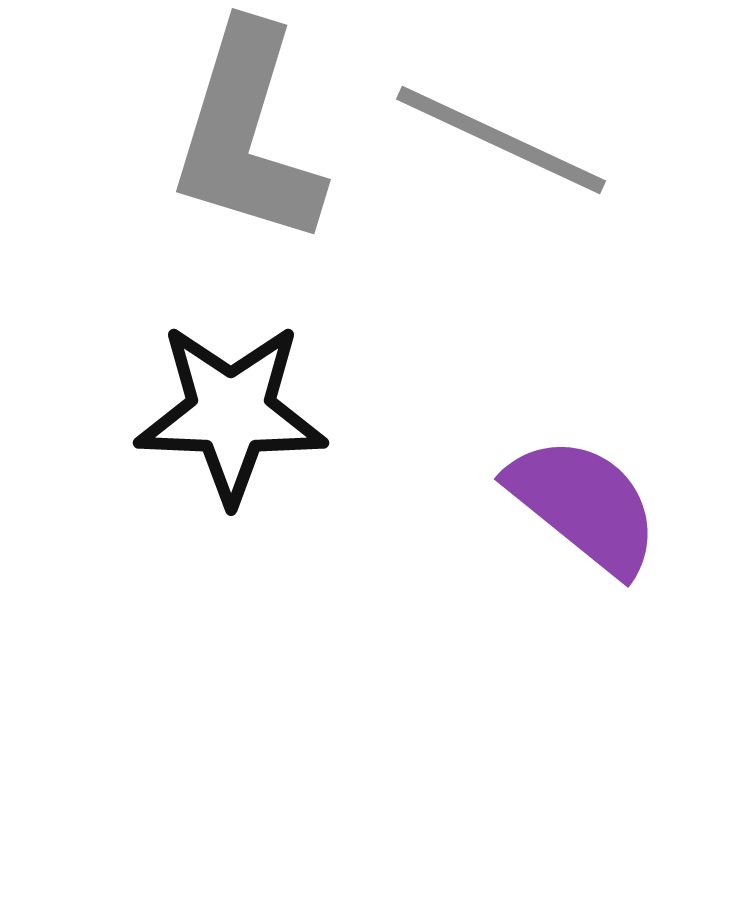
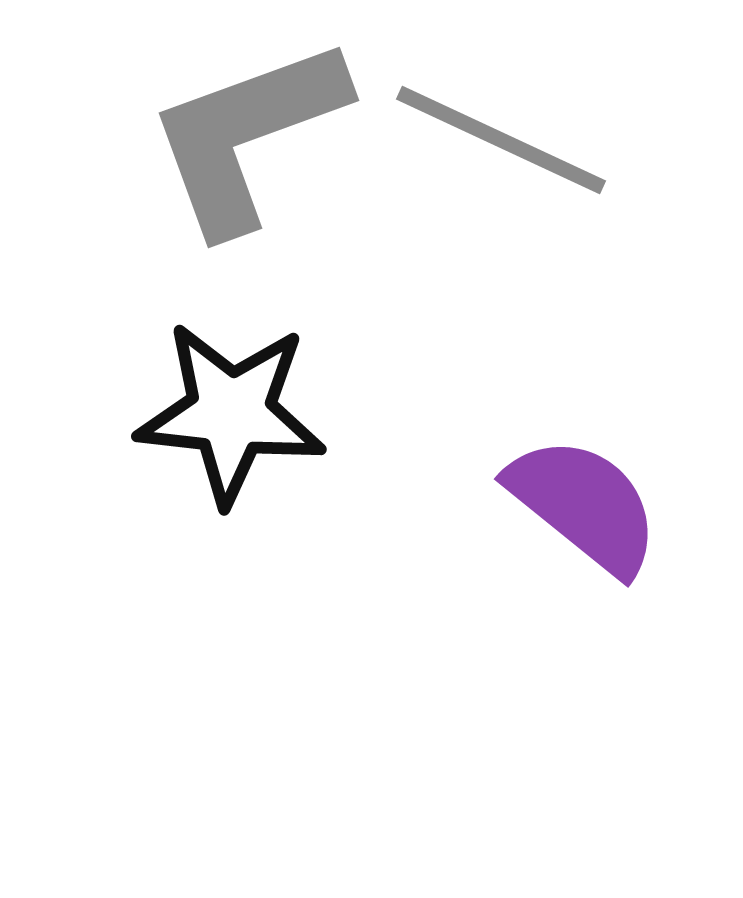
gray L-shape: rotated 53 degrees clockwise
black star: rotated 4 degrees clockwise
